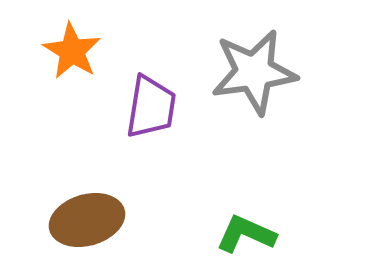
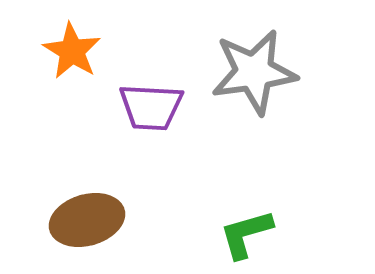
purple trapezoid: rotated 84 degrees clockwise
green L-shape: rotated 40 degrees counterclockwise
